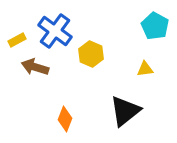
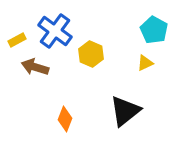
cyan pentagon: moved 1 px left, 4 px down
yellow triangle: moved 6 px up; rotated 18 degrees counterclockwise
